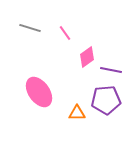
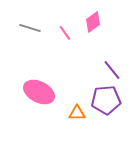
pink diamond: moved 6 px right, 35 px up
purple line: moved 1 px right; rotated 40 degrees clockwise
pink ellipse: rotated 28 degrees counterclockwise
